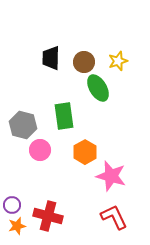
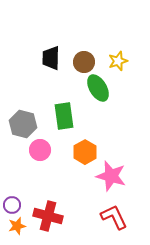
gray hexagon: moved 1 px up
